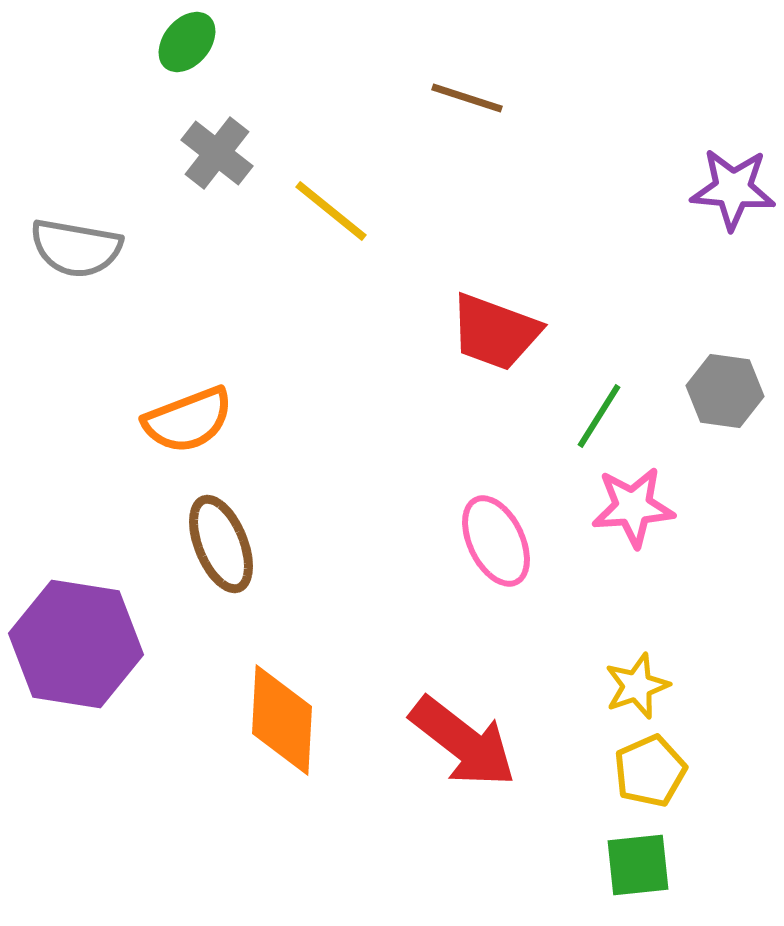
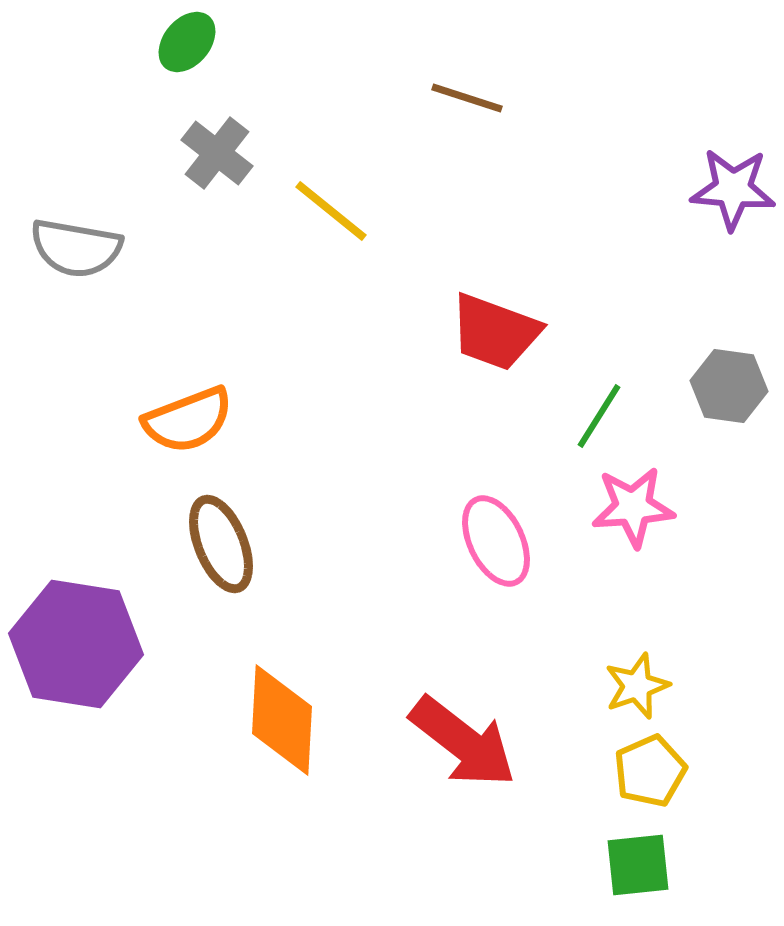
gray hexagon: moved 4 px right, 5 px up
